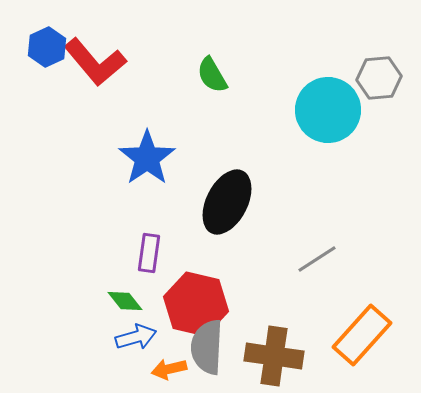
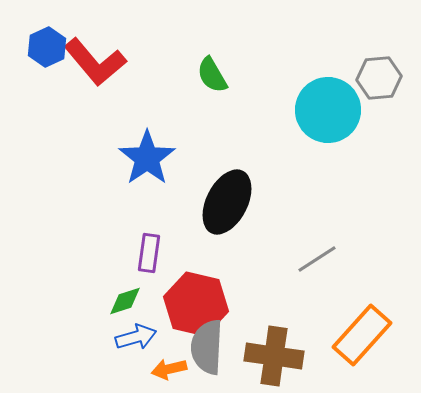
green diamond: rotated 69 degrees counterclockwise
